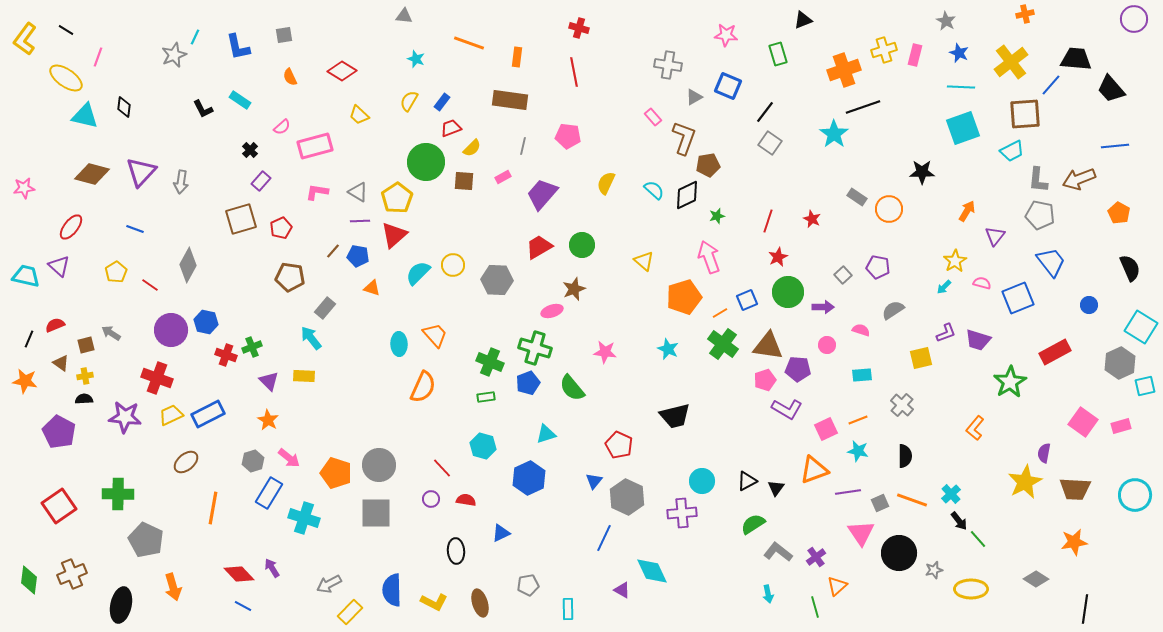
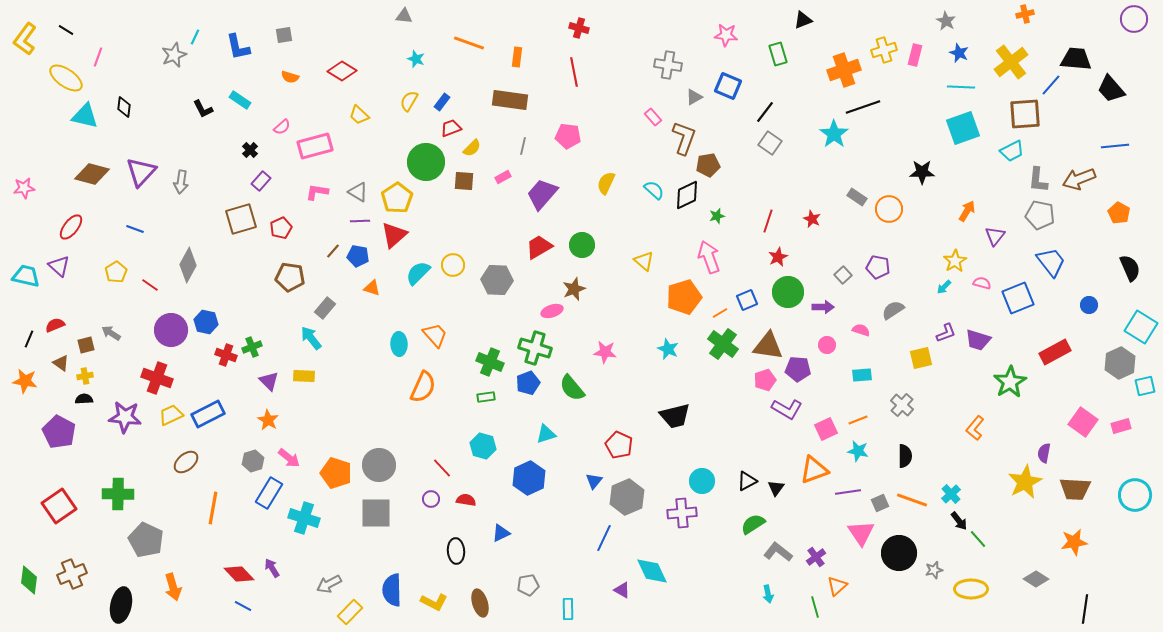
orange semicircle at (290, 77): rotated 48 degrees counterclockwise
gray hexagon at (627, 497): rotated 12 degrees clockwise
